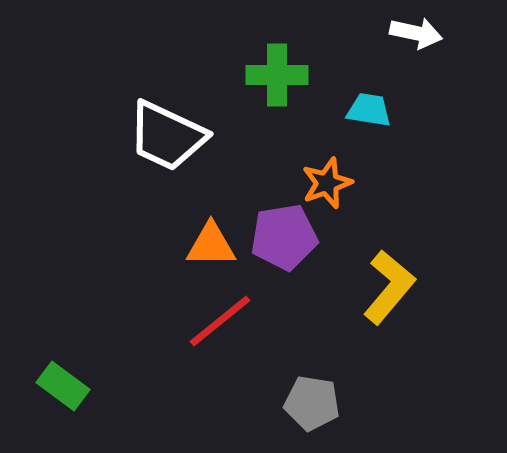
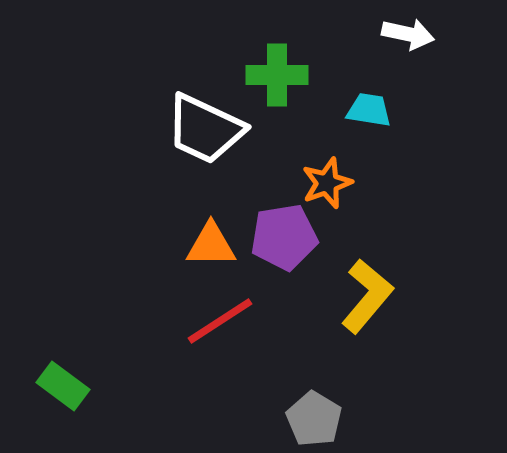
white arrow: moved 8 px left, 1 px down
white trapezoid: moved 38 px right, 7 px up
yellow L-shape: moved 22 px left, 9 px down
red line: rotated 6 degrees clockwise
gray pentagon: moved 2 px right, 16 px down; rotated 22 degrees clockwise
